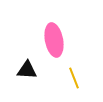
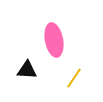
yellow line: rotated 55 degrees clockwise
